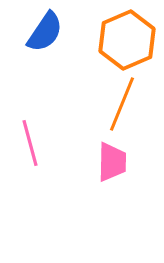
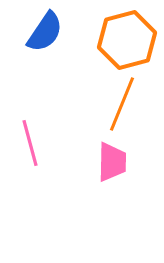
orange hexagon: rotated 8 degrees clockwise
